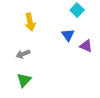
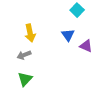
yellow arrow: moved 11 px down
gray arrow: moved 1 px right, 1 px down
green triangle: moved 1 px right, 1 px up
